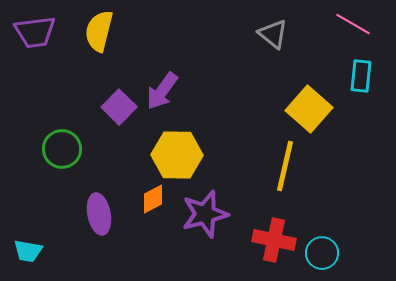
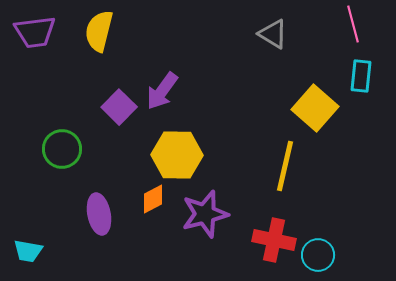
pink line: rotated 45 degrees clockwise
gray triangle: rotated 8 degrees counterclockwise
yellow square: moved 6 px right, 1 px up
cyan circle: moved 4 px left, 2 px down
